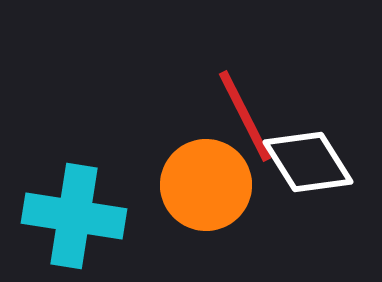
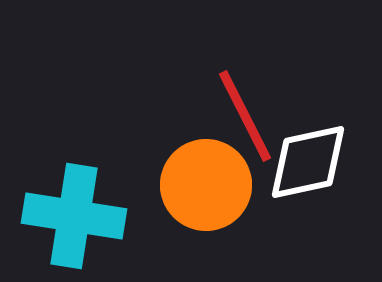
white diamond: rotated 70 degrees counterclockwise
